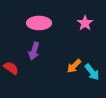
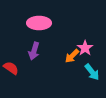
pink star: moved 25 px down
orange arrow: moved 2 px left, 10 px up
